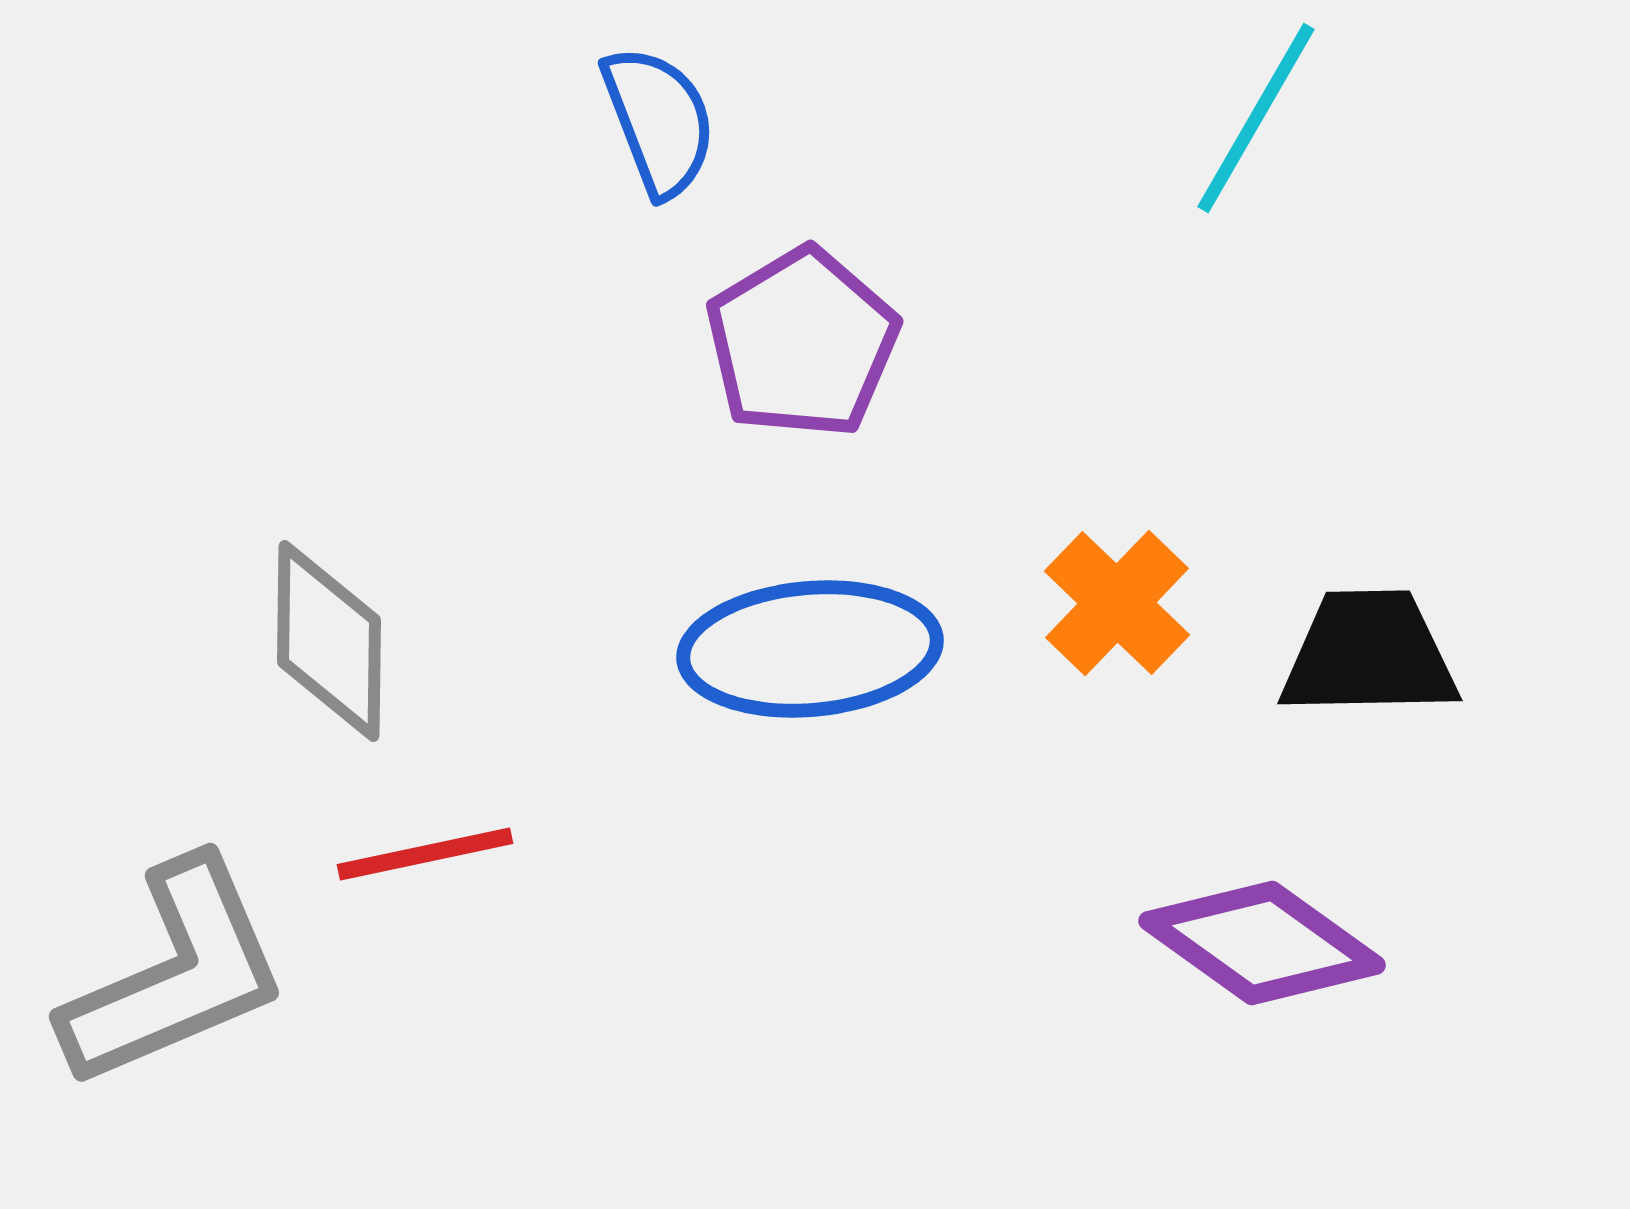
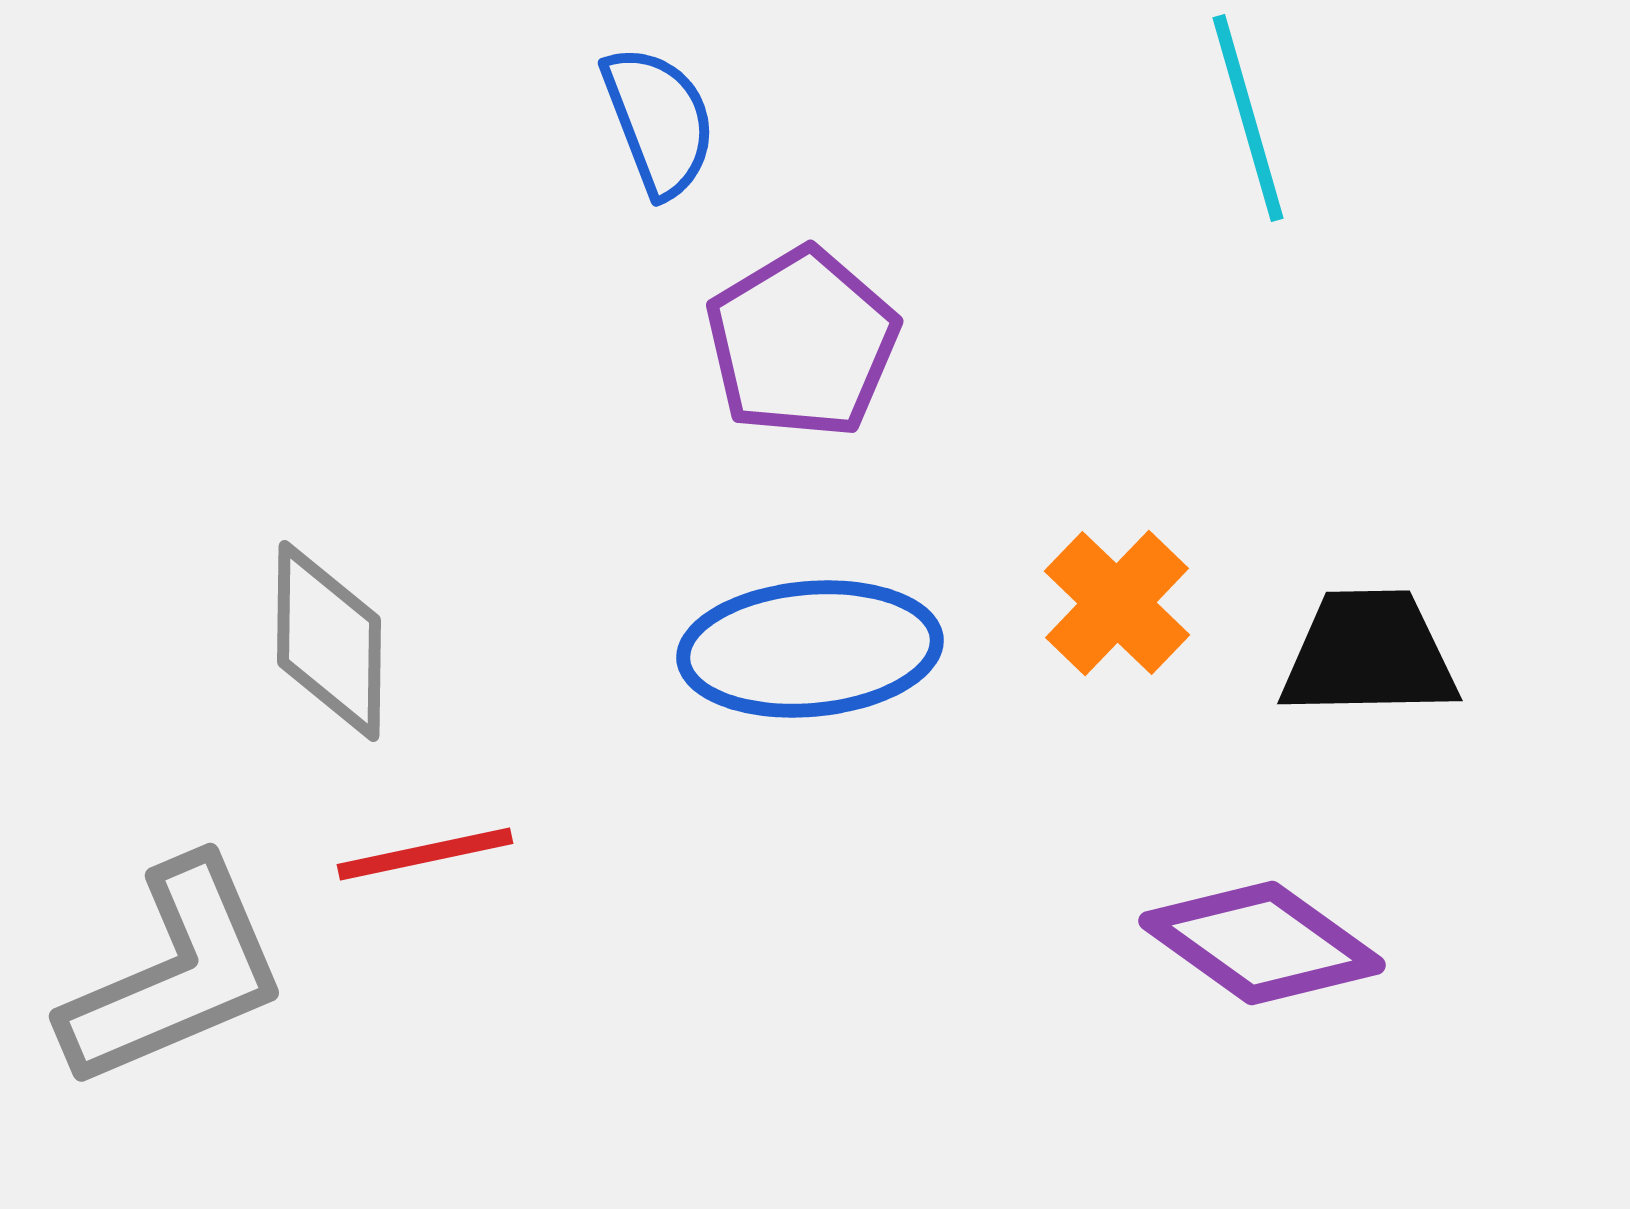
cyan line: moved 8 px left; rotated 46 degrees counterclockwise
